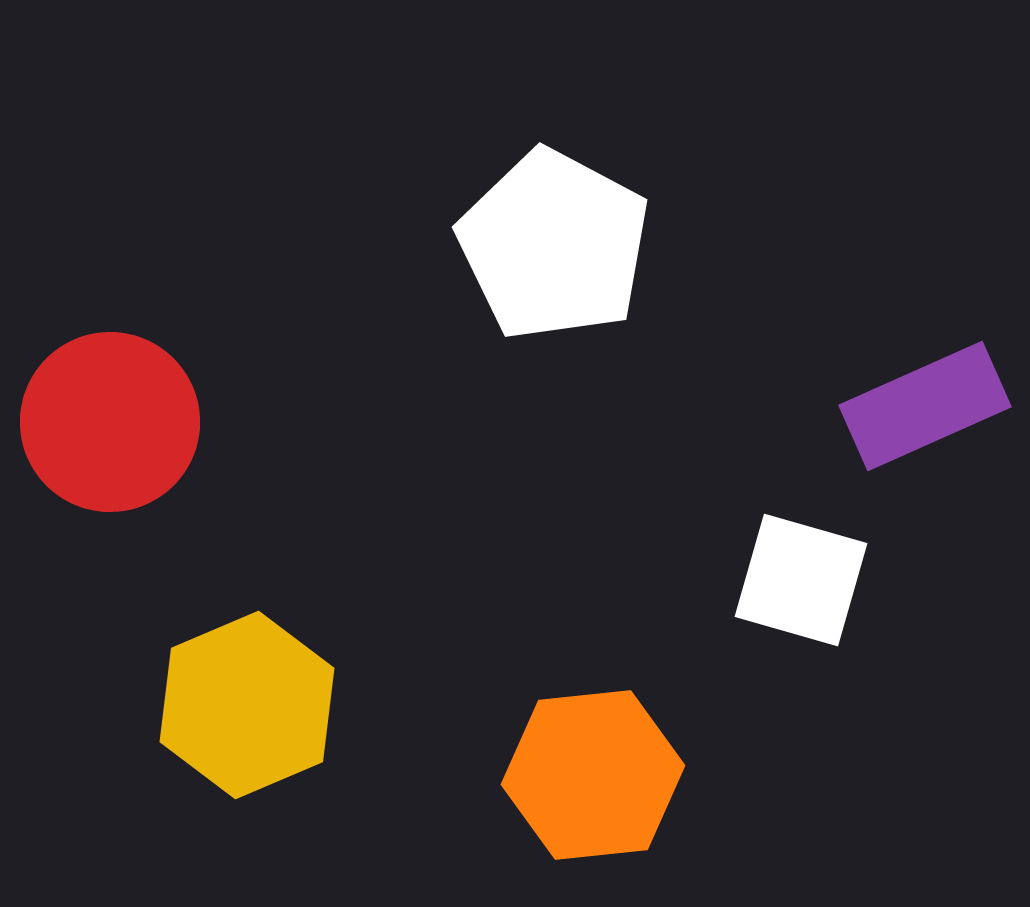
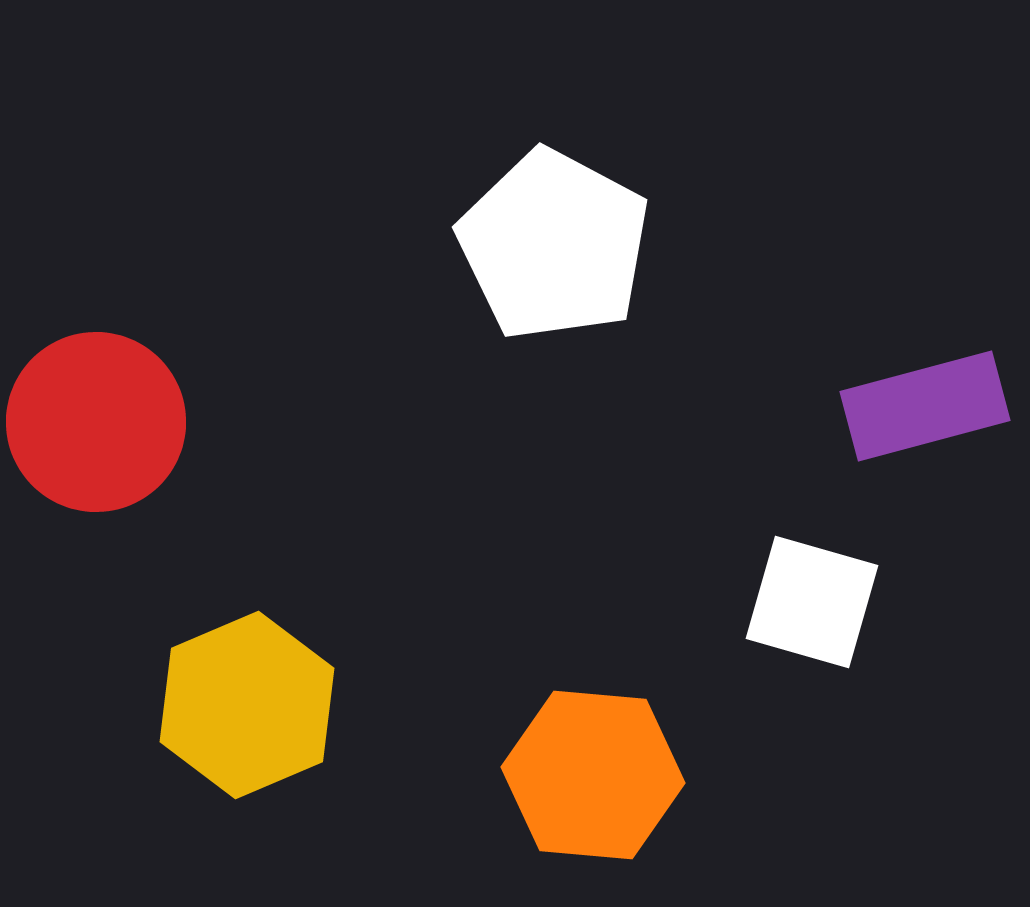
purple rectangle: rotated 9 degrees clockwise
red circle: moved 14 px left
white square: moved 11 px right, 22 px down
orange hexagon: rotated 11 degrees clockwise
